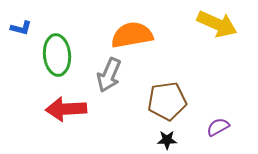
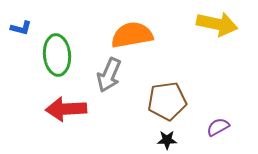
yellow arrow: rotated 12 degrees counterclockwise
